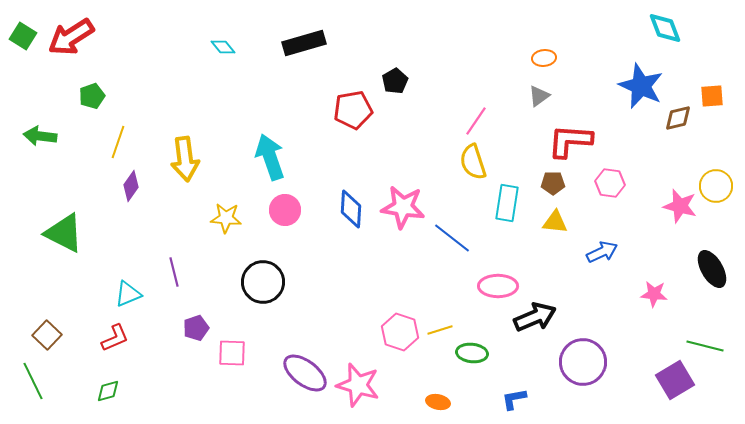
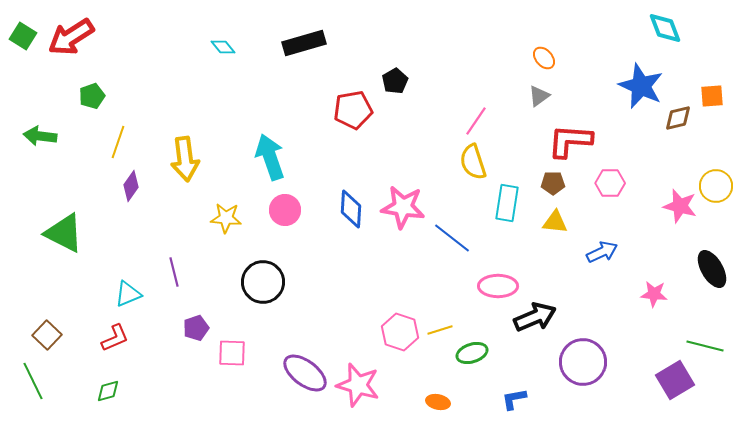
orange ellipse at (544, 58): rotated 55 degrees clockwise
pink hexagon at (610, 183): rotated 8 degrees counterclockwise
green ellipse at (472, 353): rotated 24 degrees counterclockwise
